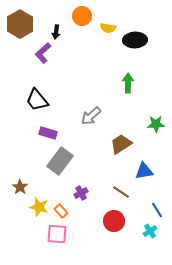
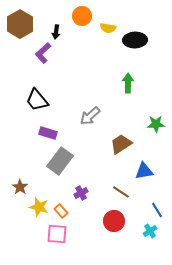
gray arrow: moved 1 px left
